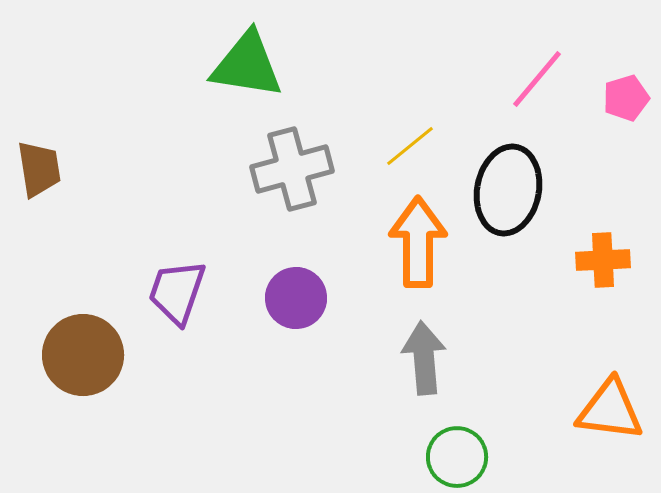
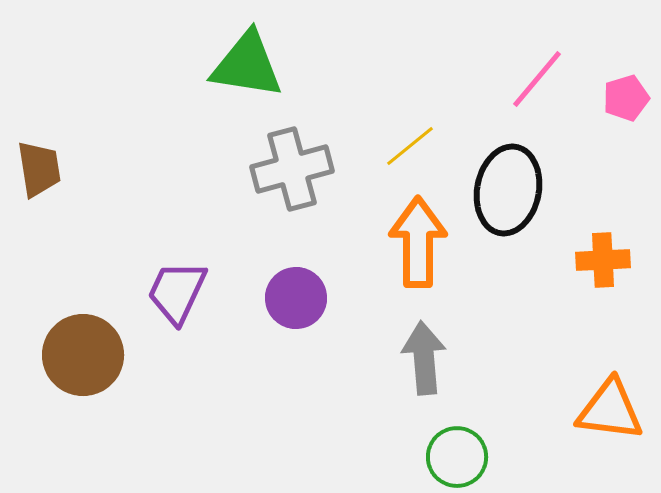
purple trapezoid: rotated 6 degrees clockwise
